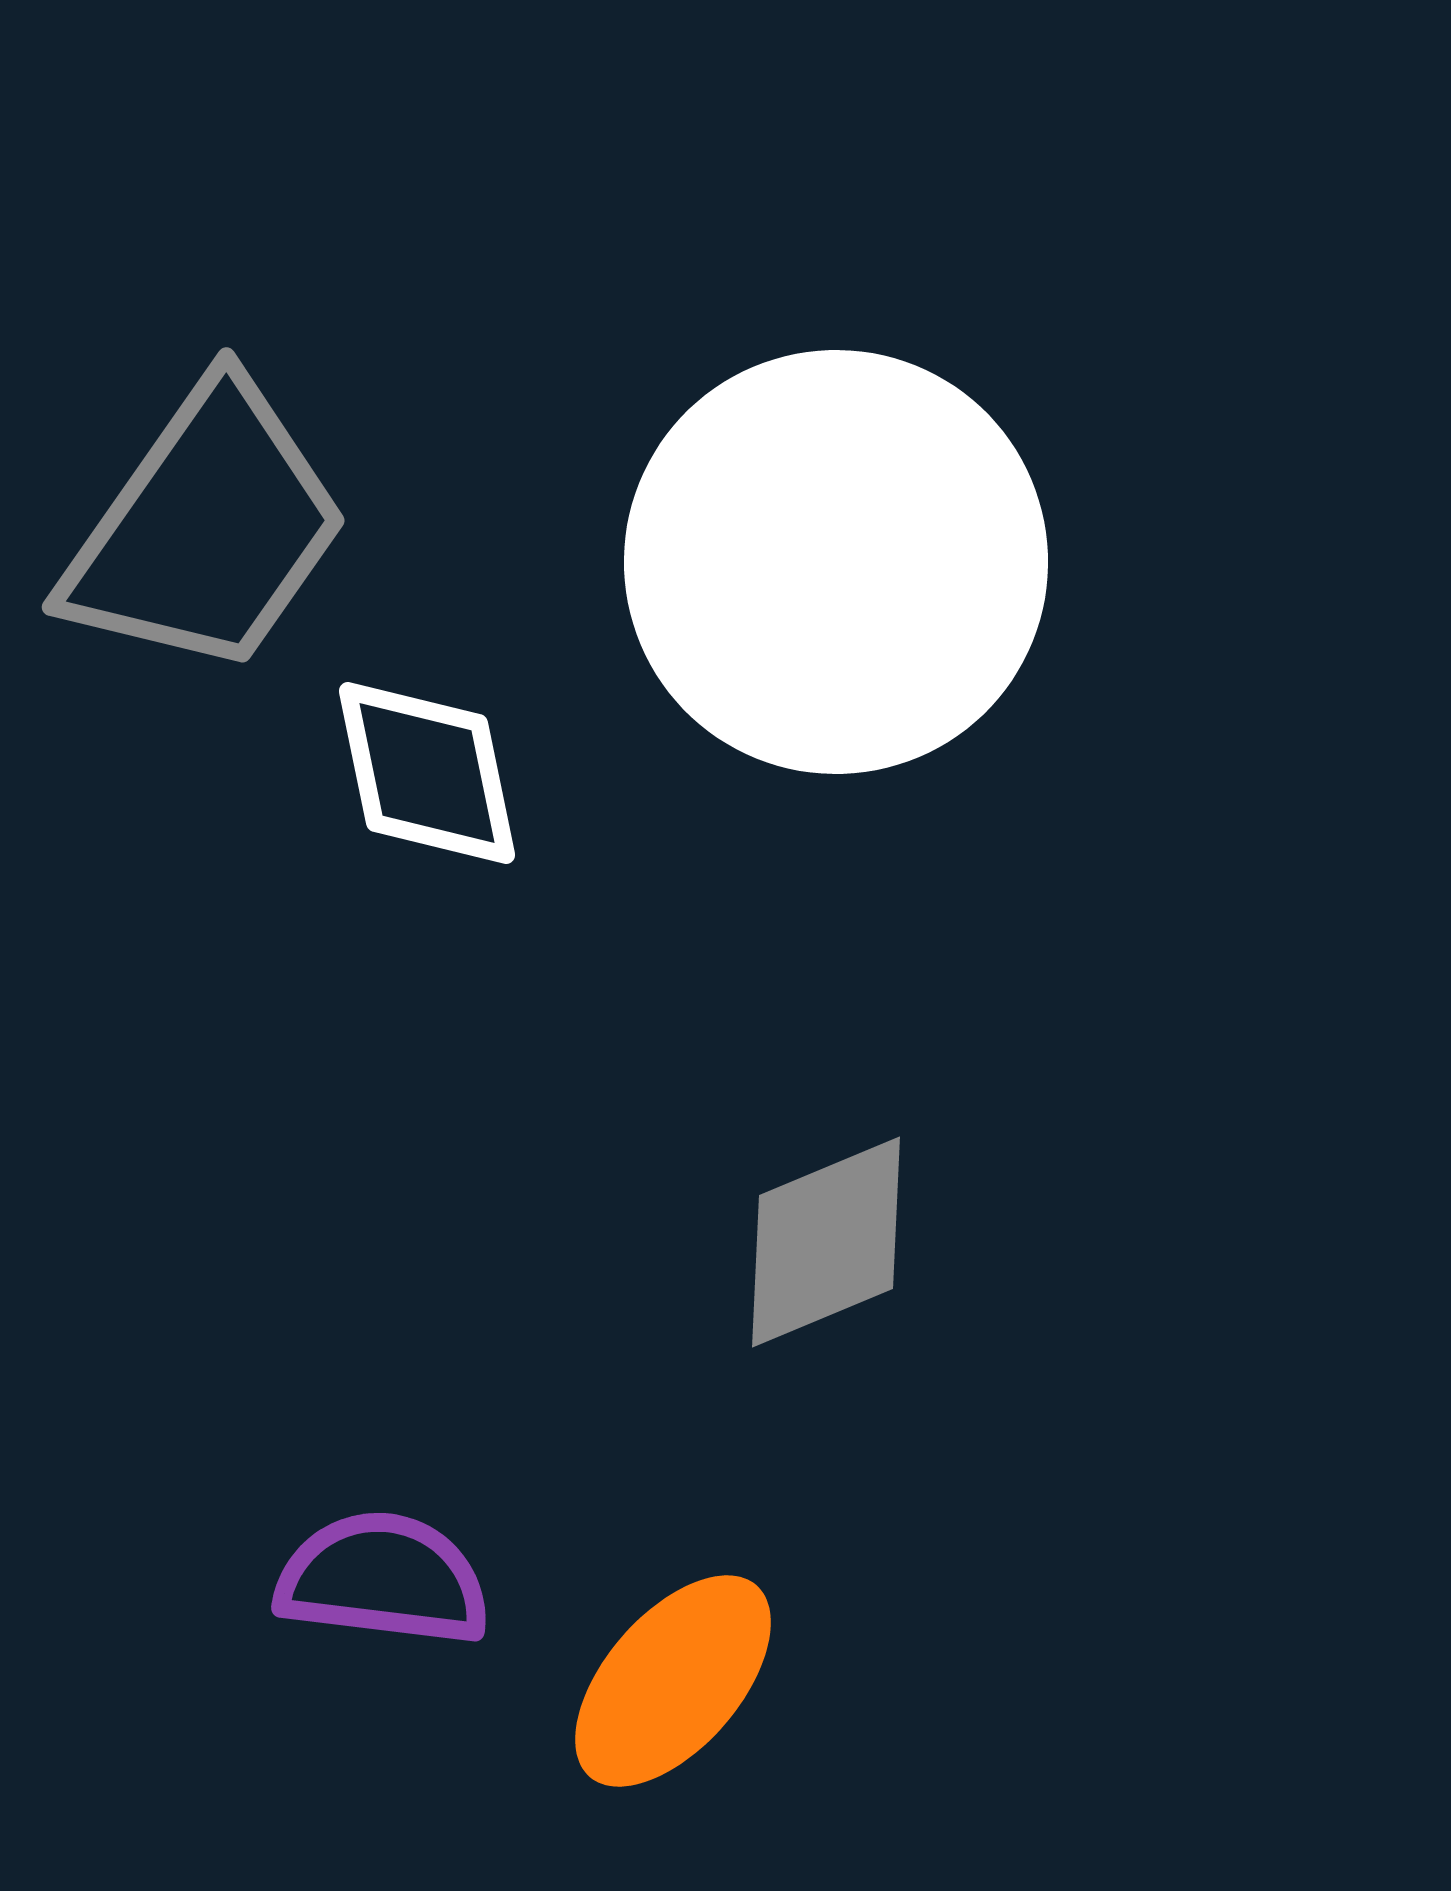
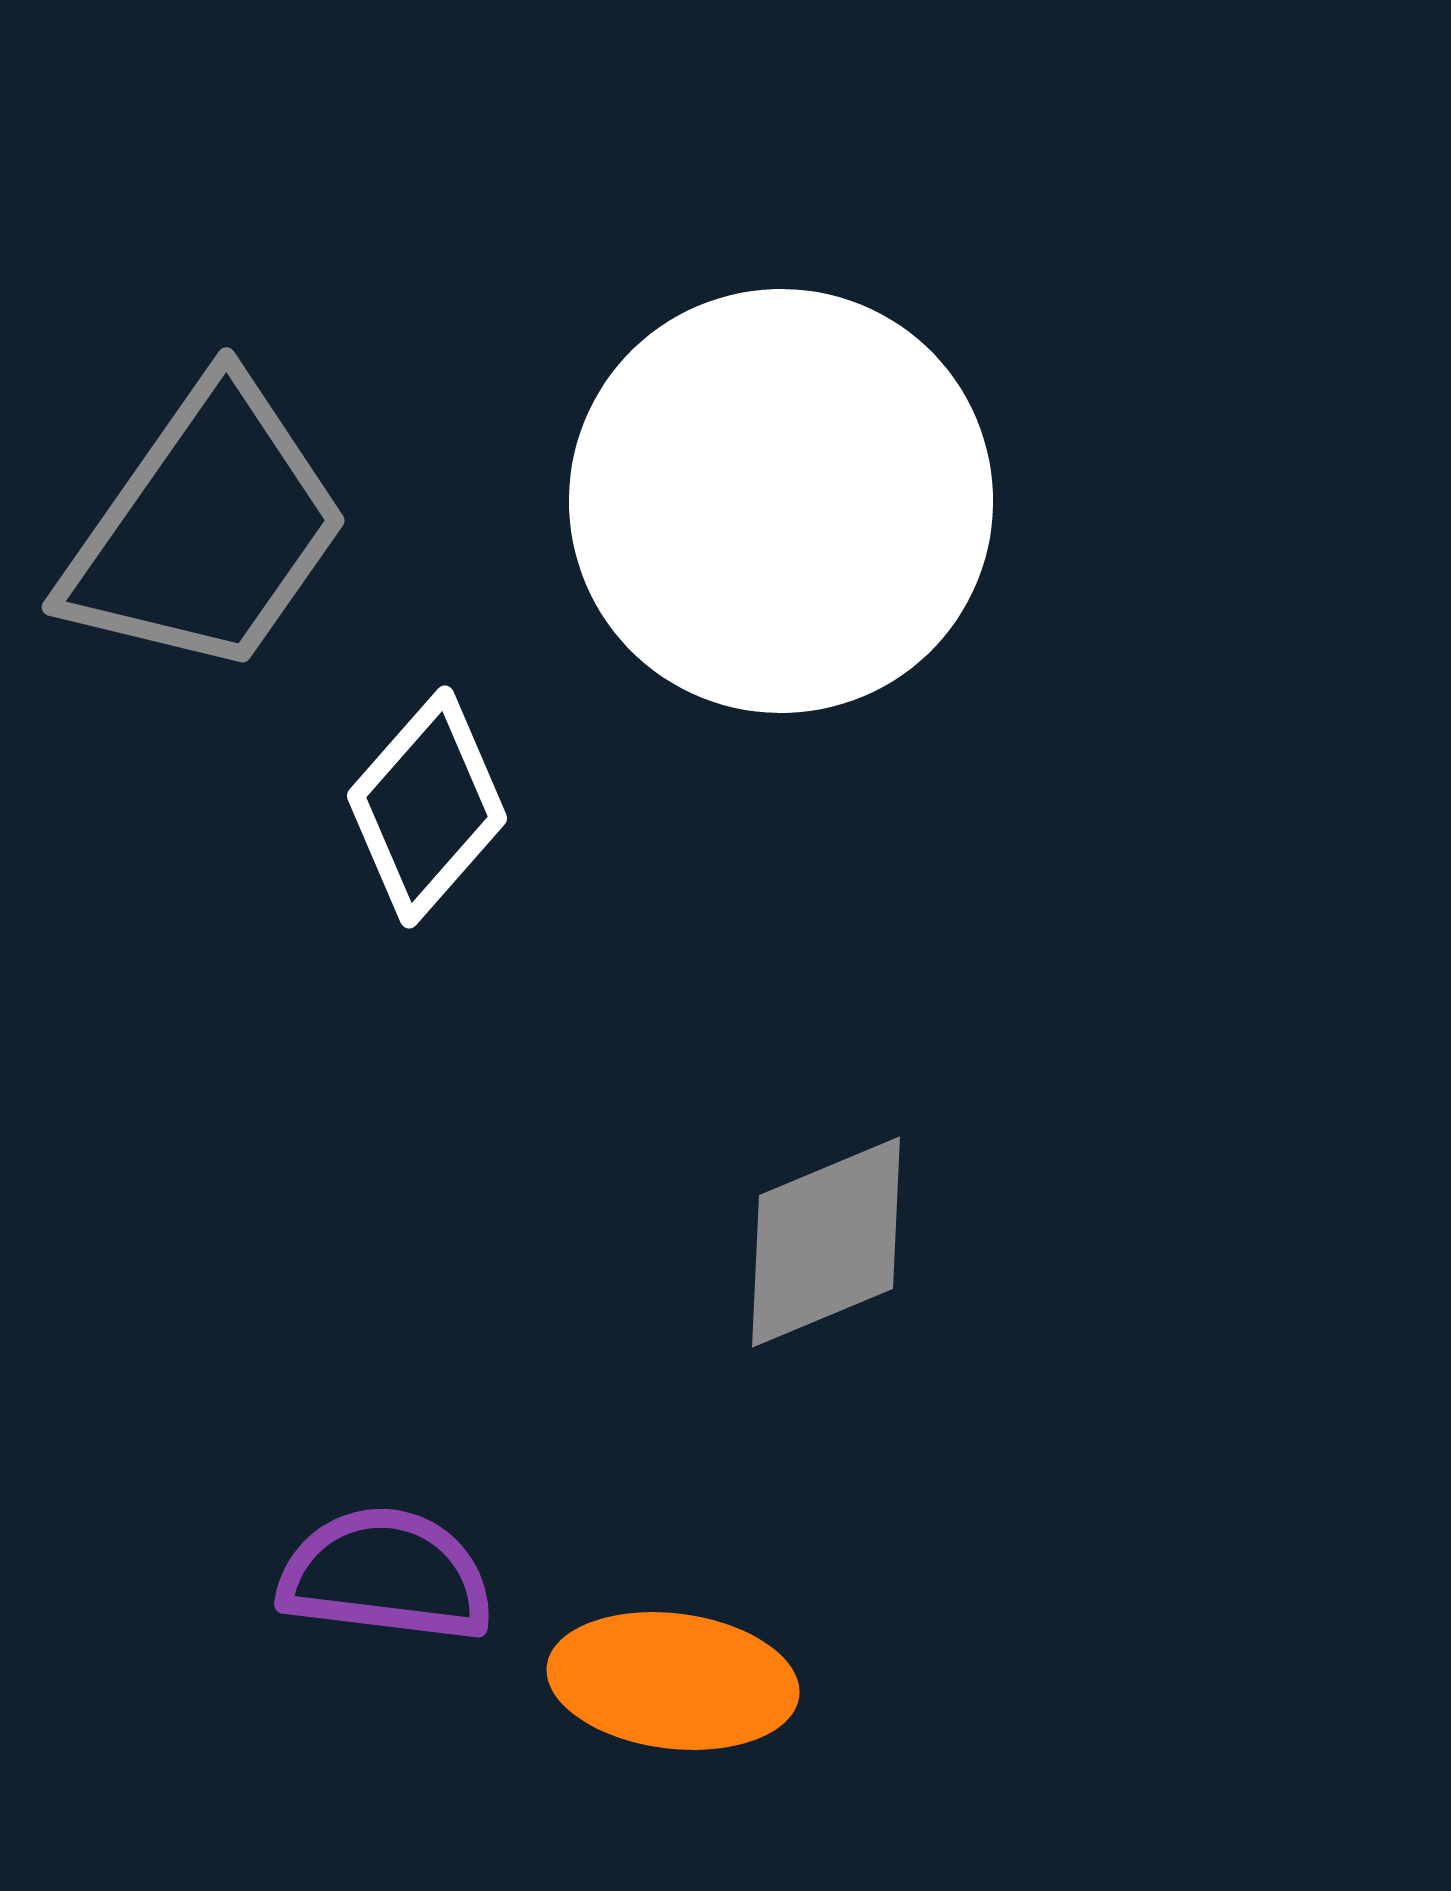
white circle: moved 55 px left, 61 px up
white diamond: moved 34 px down; rotated 53 degrees clockwise
purple semicircle: moved 3 px right, 4 px up
orange ellipse: rotated 56 degrees clockwise
